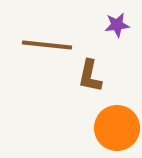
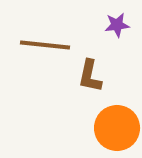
brown line: moved 2 px left
